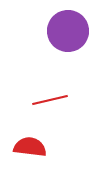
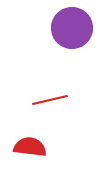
purple circle: moved 4 px right, 3 px up
